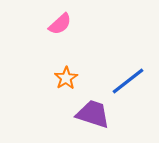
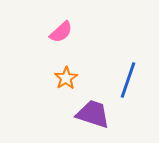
pink semicircle: moved 1 px right, 8 px down
blue line: moved 1 px up; rotated 33 degrees counterclockwise
